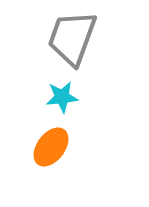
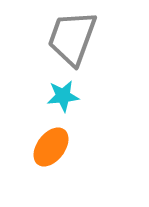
cyan star: moved 1 px right, 1 px up
